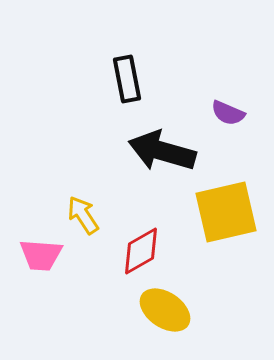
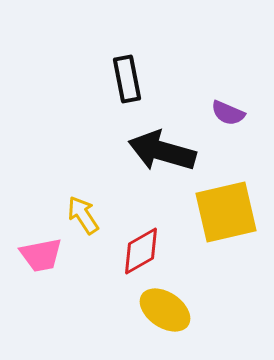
pink trapezoid: rotated 15 degrees counterclockwise
